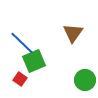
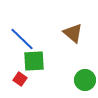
brown triangle: rotated 25 degrees counterclockwise
blue line: moved 4 px up
green square: rotated 20 degrees clockwise
